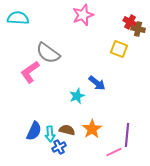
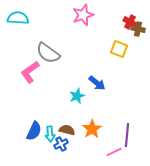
blue cross: moved 2 px right, 3 px up
